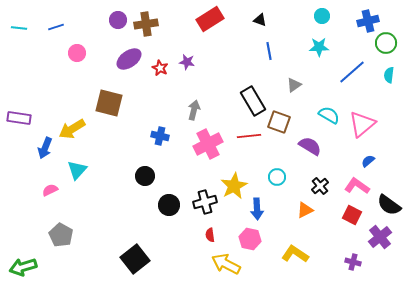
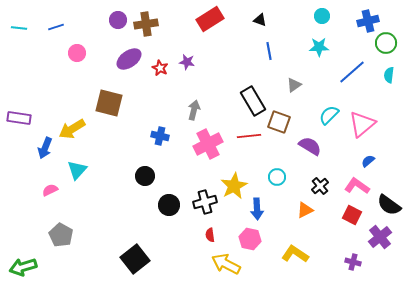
cyan semicircle at (329, 115): rotated 75 degrees counterclockwise
